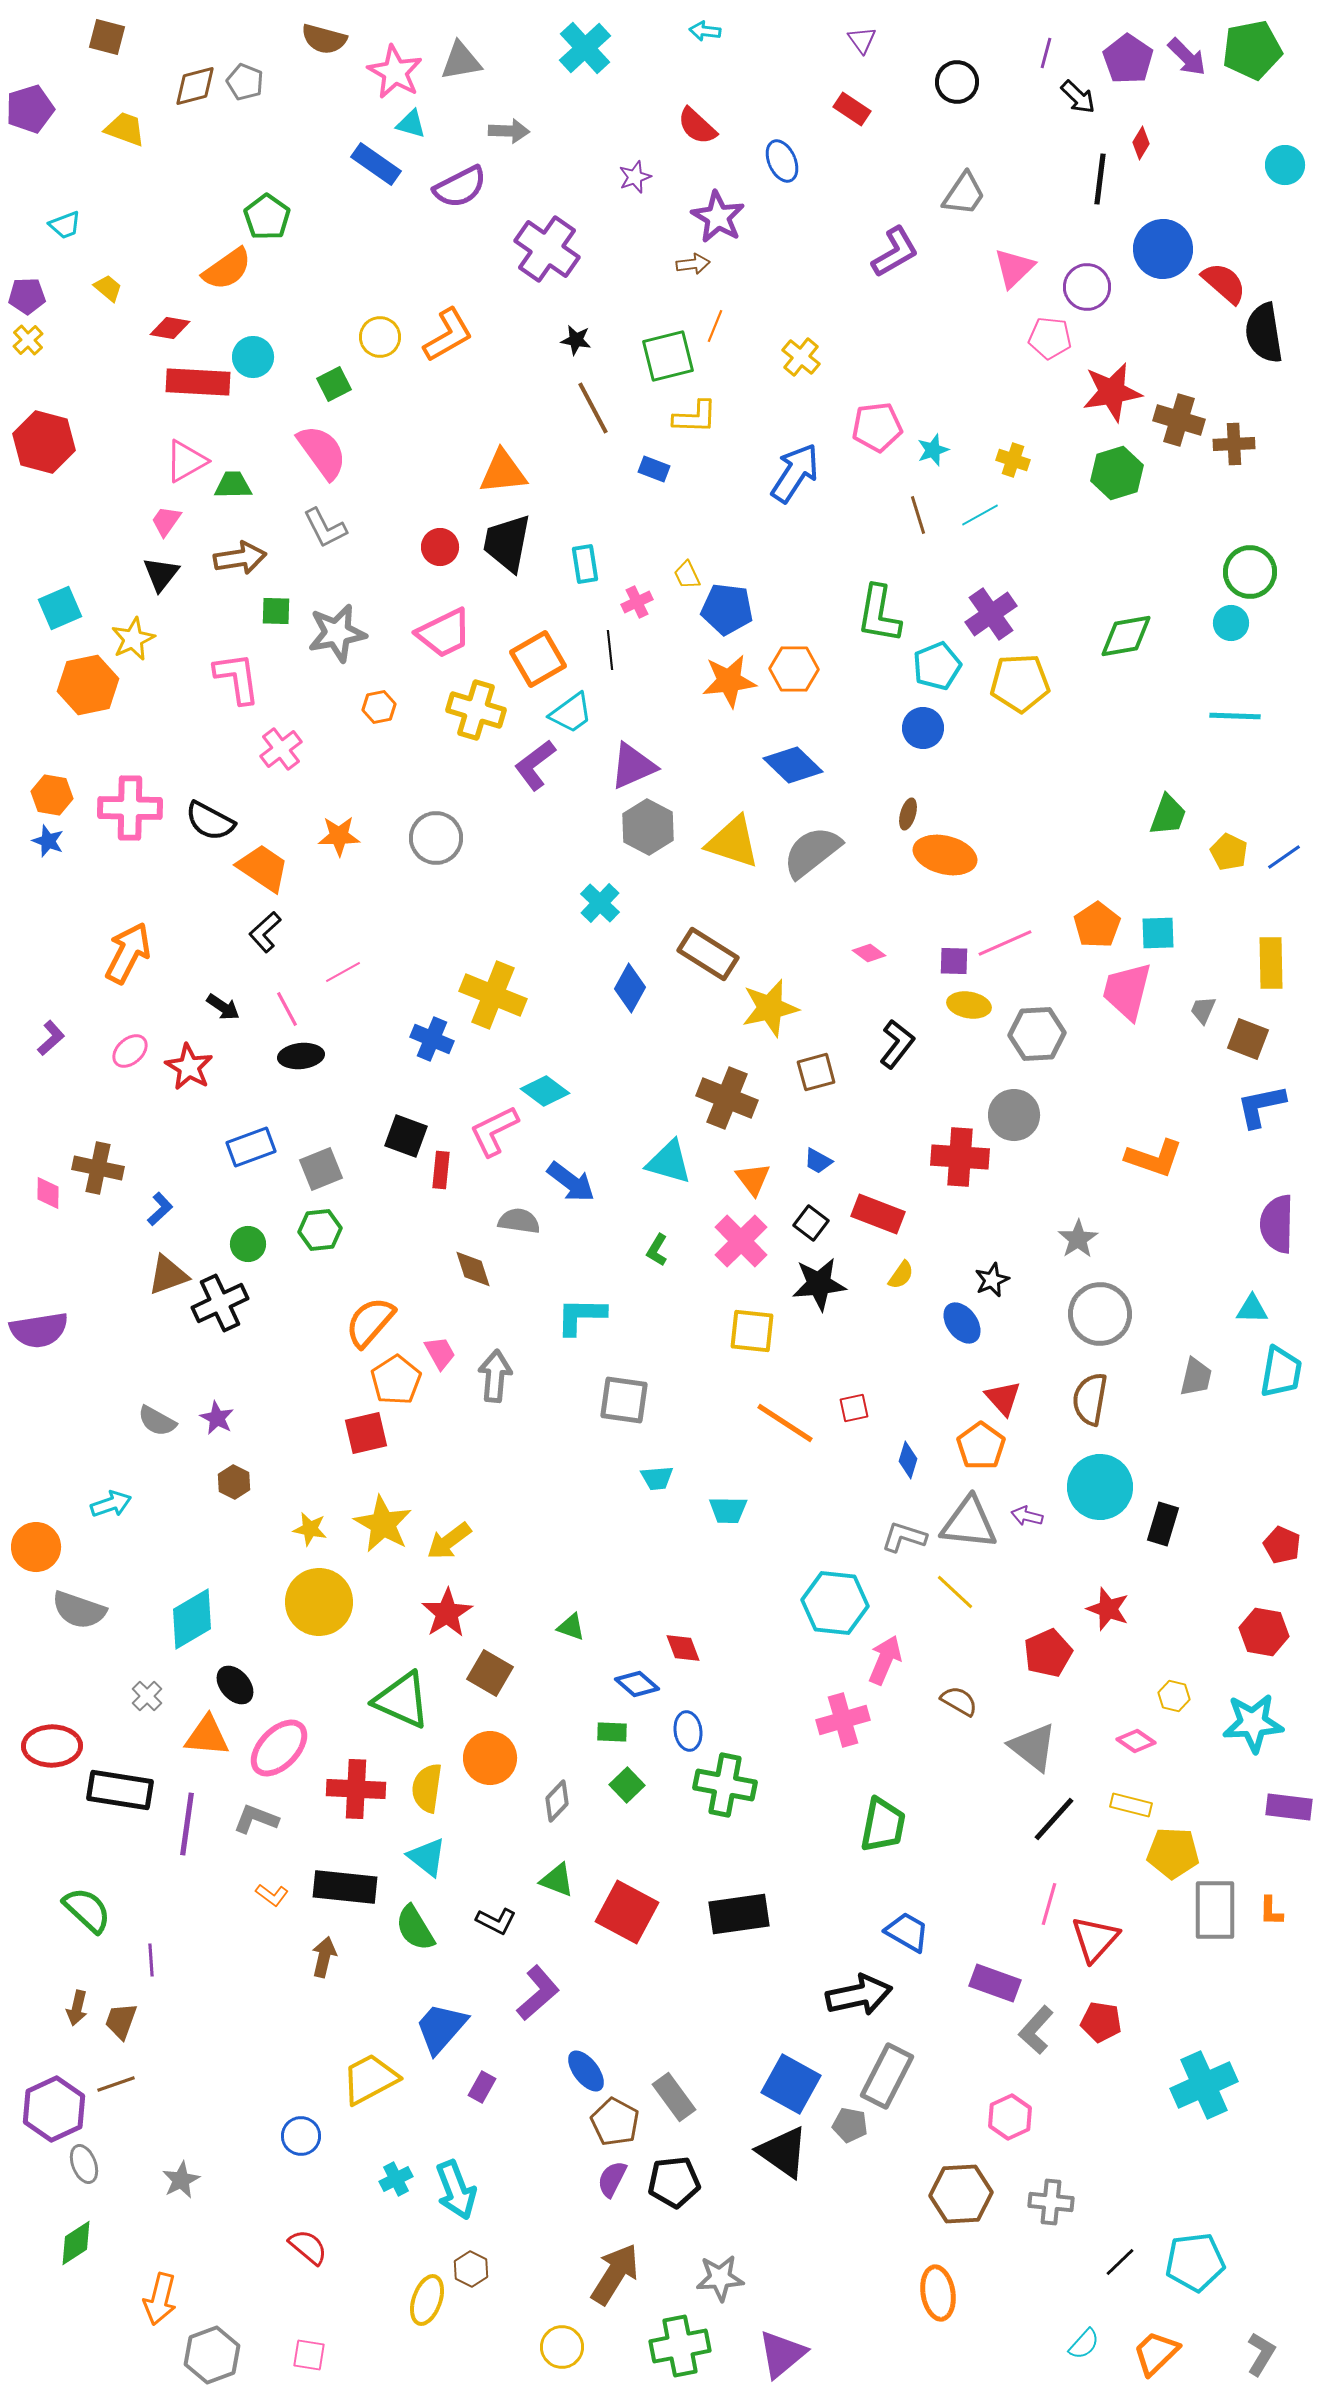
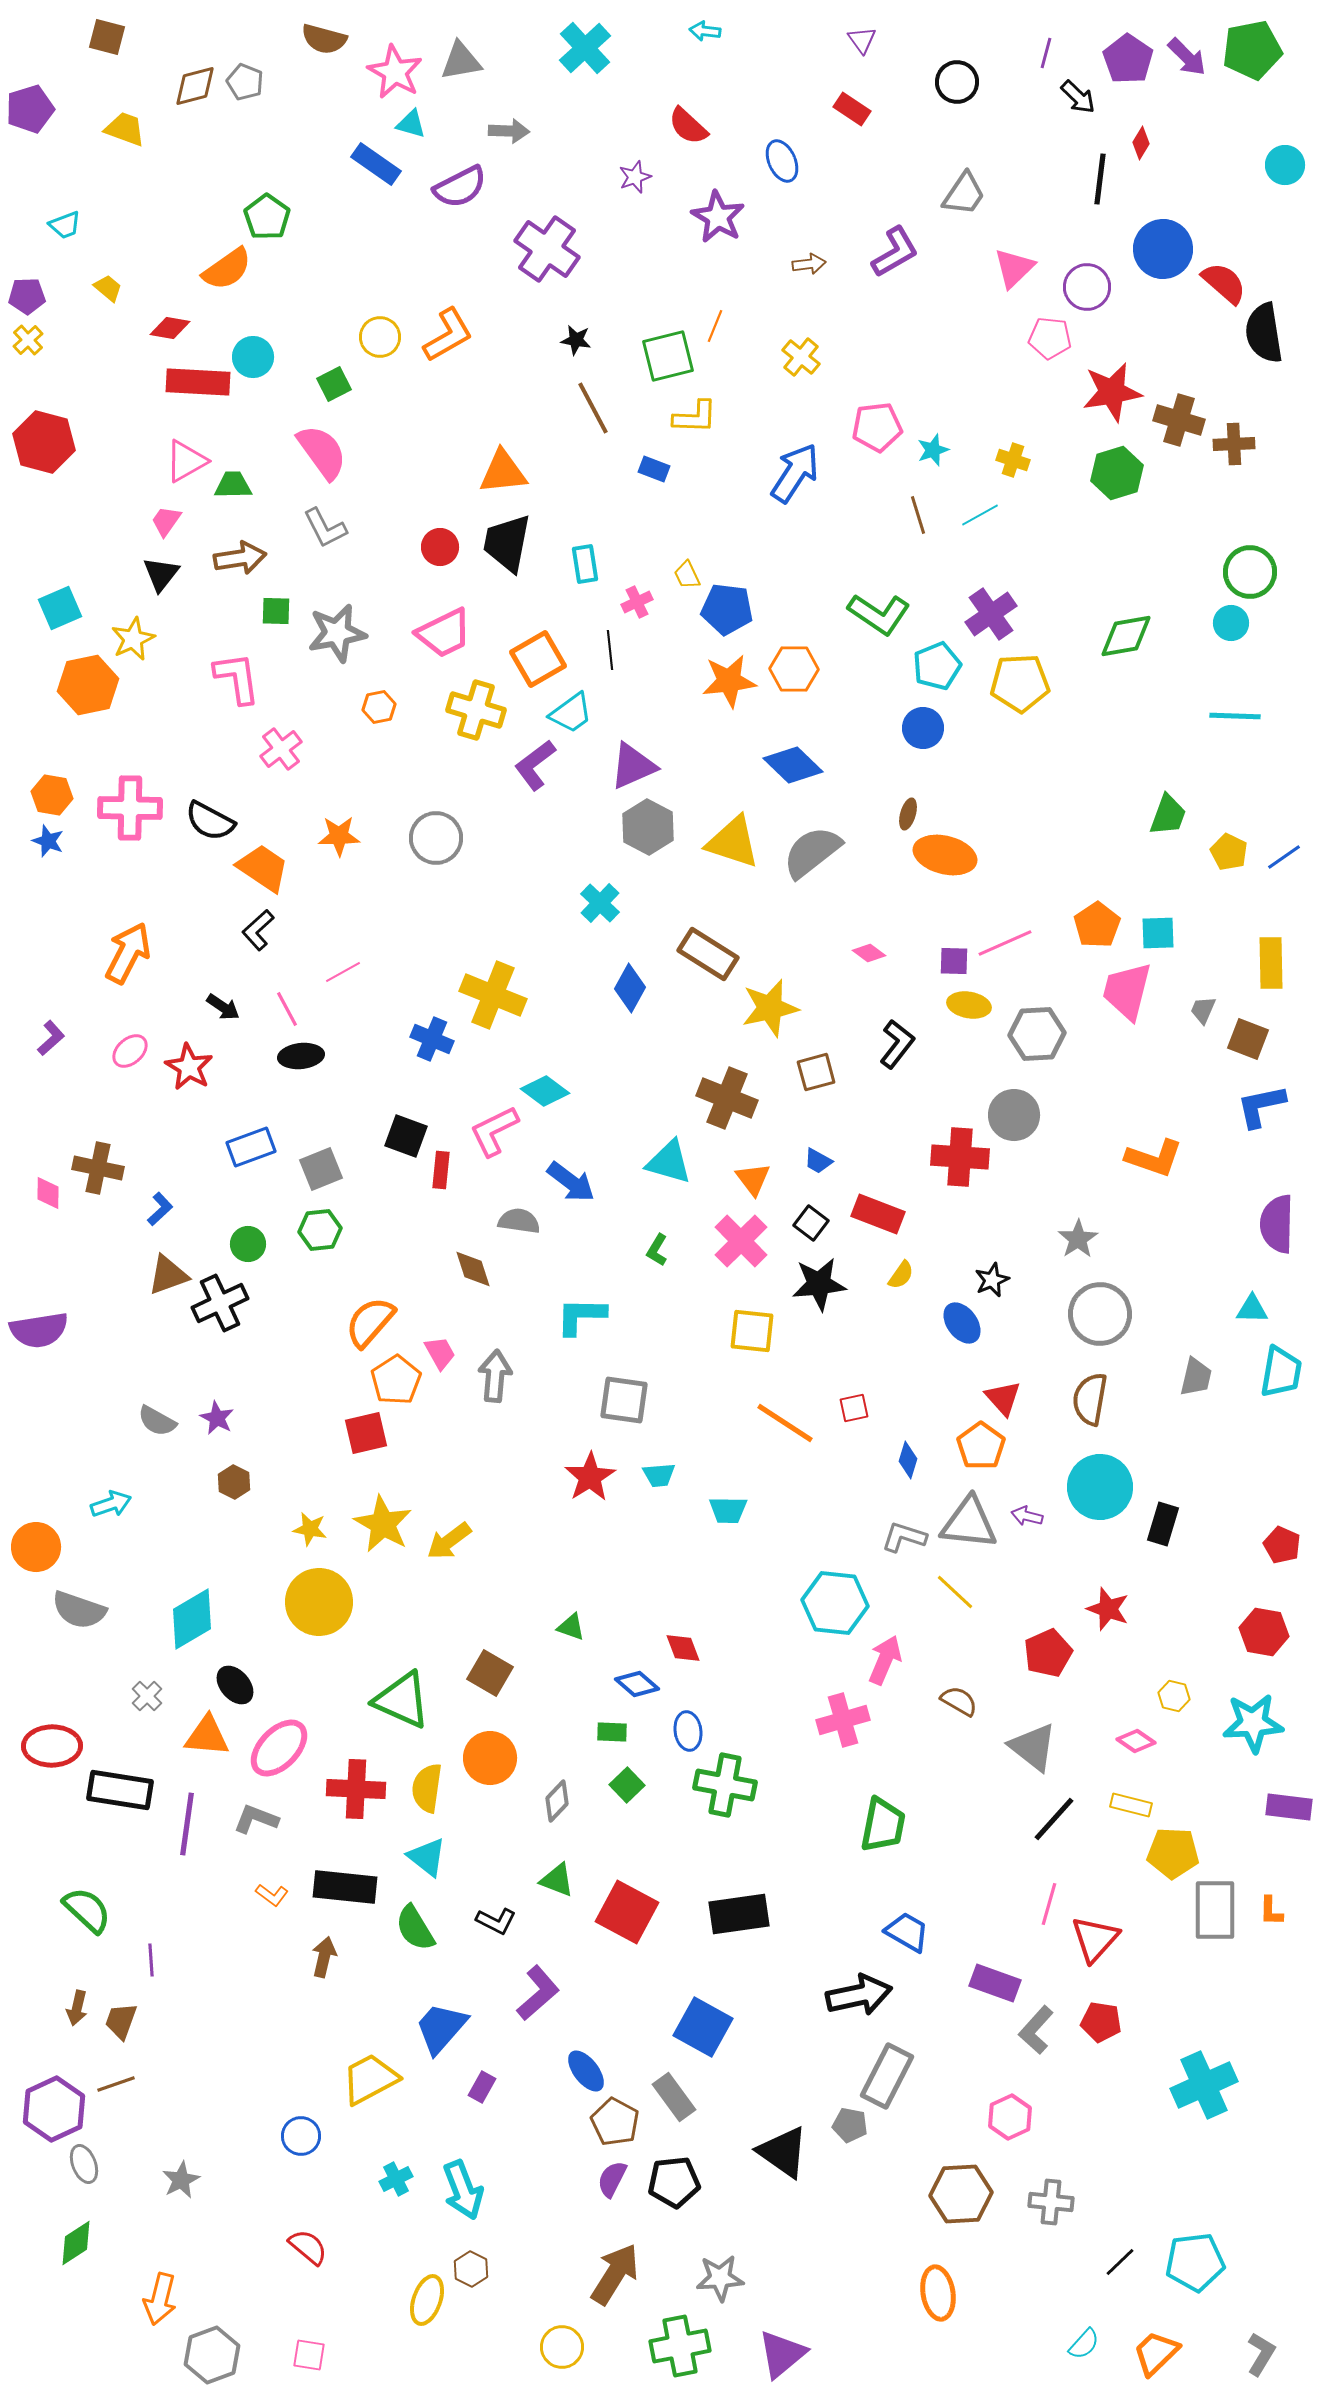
red semicircle at (697, 126): moved 9 px left
brown arrow at (693, 264): moved 116 px right
green L-shape at (879, 614): rotated 66 degrees counterclockwise
black L-shape at (265, 932): moved 7 px left, 2 px up
cyan trapezoid at (657, 1478): moved 2 px right, 3 px up
red star at (447, 1613): moved 143 px right, 136 px up
blue square at (791, 2084): moved 88 px left, 57 px up
cyan arrow at (456, 2190): moved 7 px right
